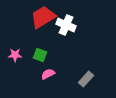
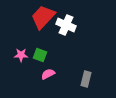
red trapezoid: rotated 16 degrees counterclockwise
pink star: moved 6 px right
gray rectangle: rotated 28 degrees counterclockwise
